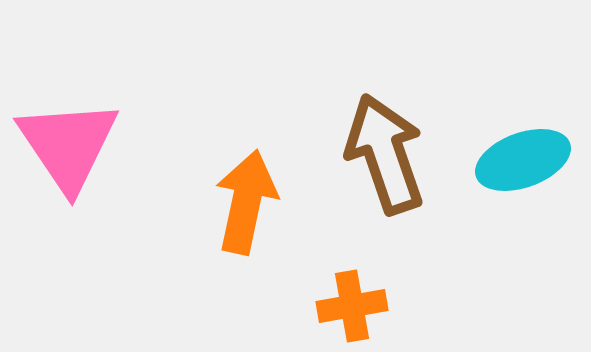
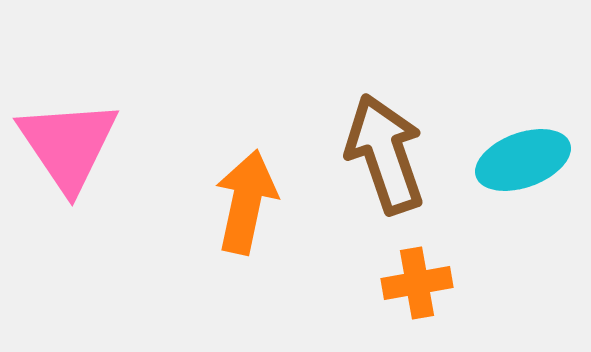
orange cross: moved 65 px right, 23 px up
